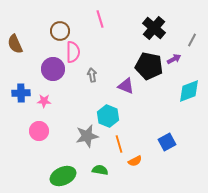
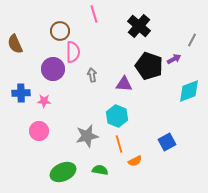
pink line: moved 6 px left, 5 px up
black cross: moved 15 px left, 2 px up
black pentagon: rotated 8 degrees clockwise
purple triangle: moved 2 px left, 2 px up; rotated 18 degrees counterclockwise
cyan hexagon: moved 9 px right
green ellipse: moved 4 px up
